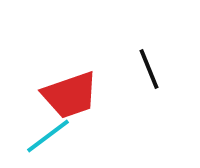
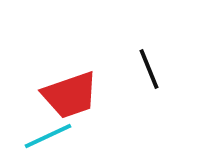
cyan line: rotated 12 degrees clockwise
